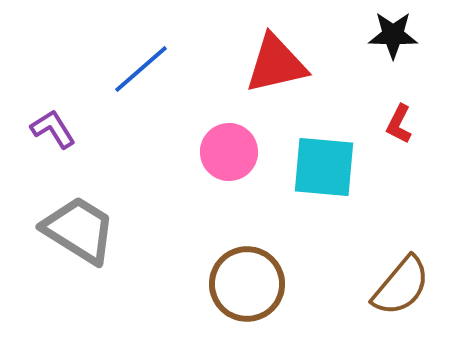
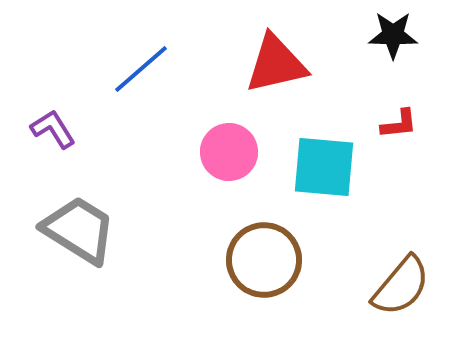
red L-shape: rotated 123 degrees counterclockwise
brown circle: moved 17 px right, 24 px up
